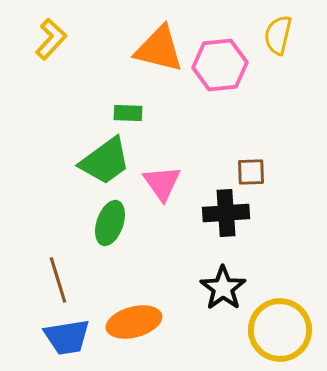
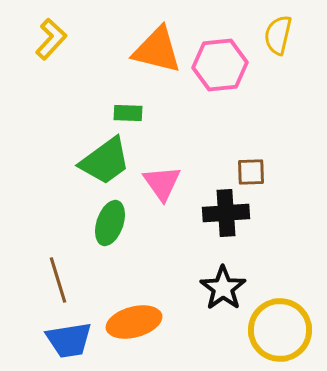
orange triangle: moved 2 px left, 1 px down
blue trapezoid: moved 2 px right, 3 px down
